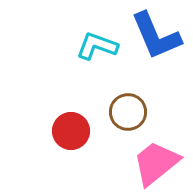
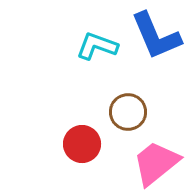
red circle: moved 11 px right, 13 px down
